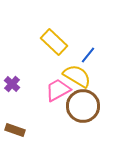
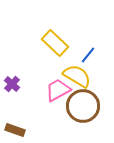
yellow rectangle: moved 1 px right, 1 px down
